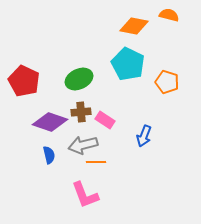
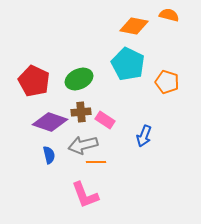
red pentagon: moved 10 px right
